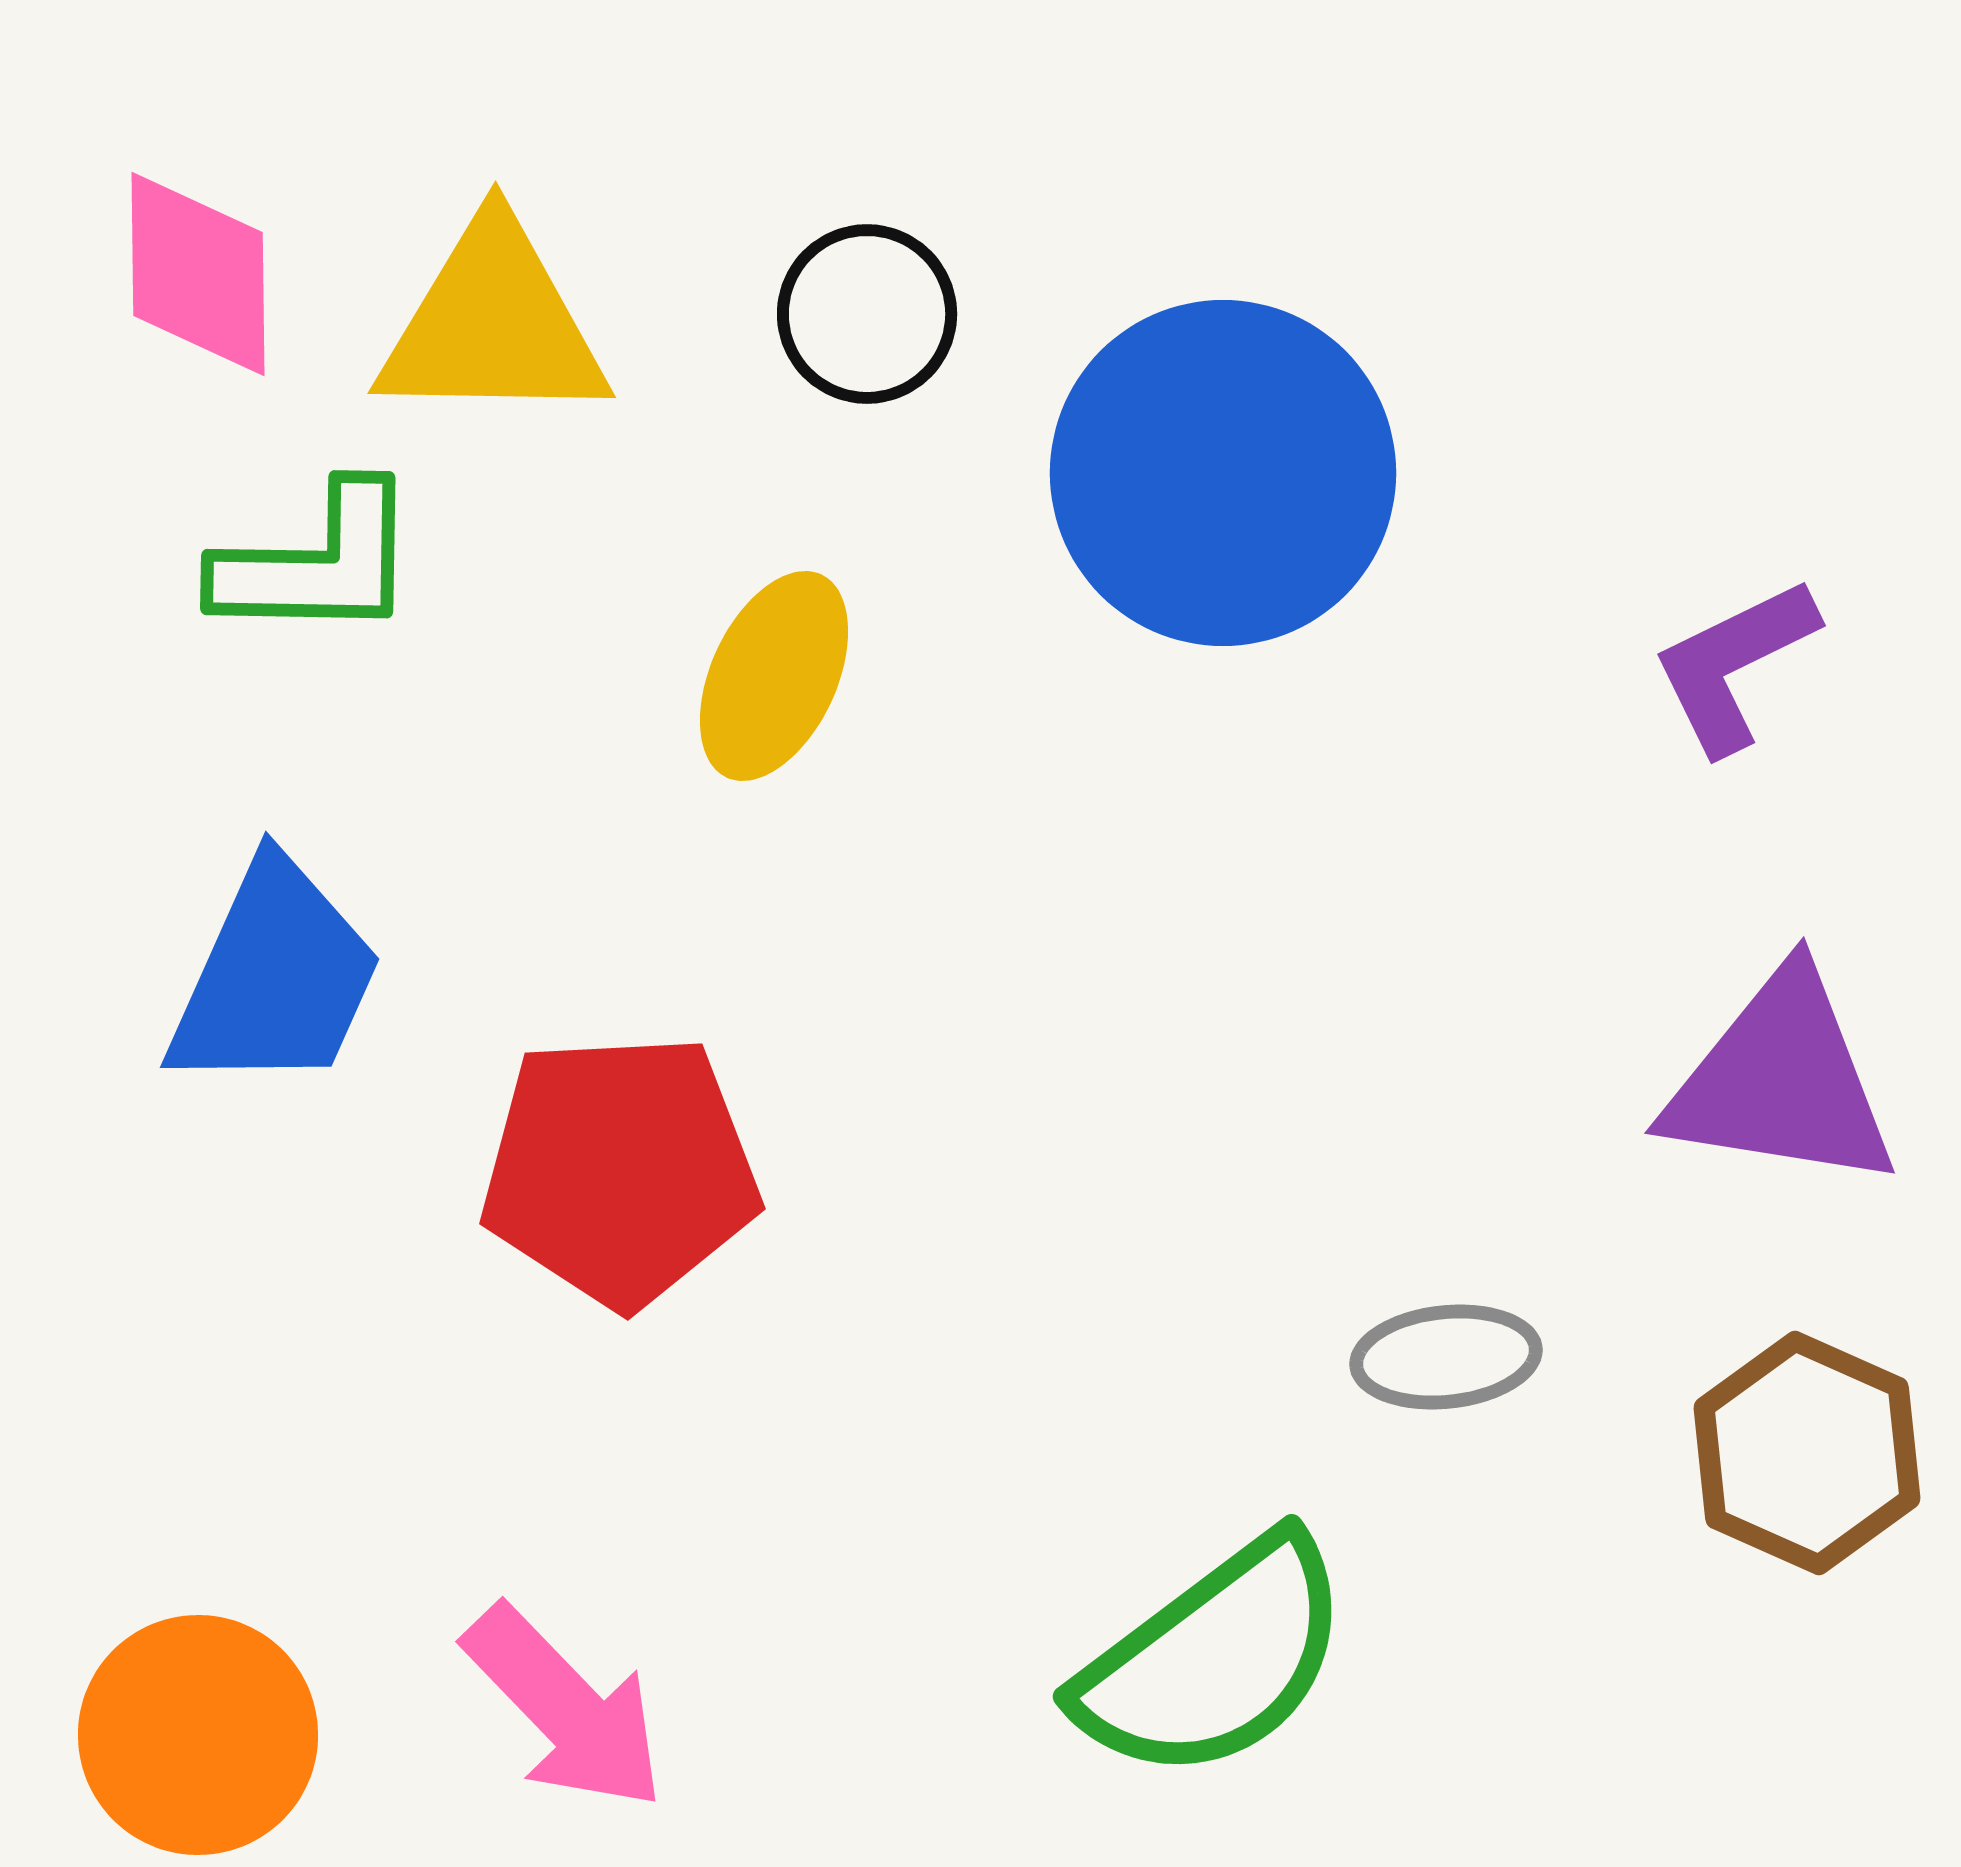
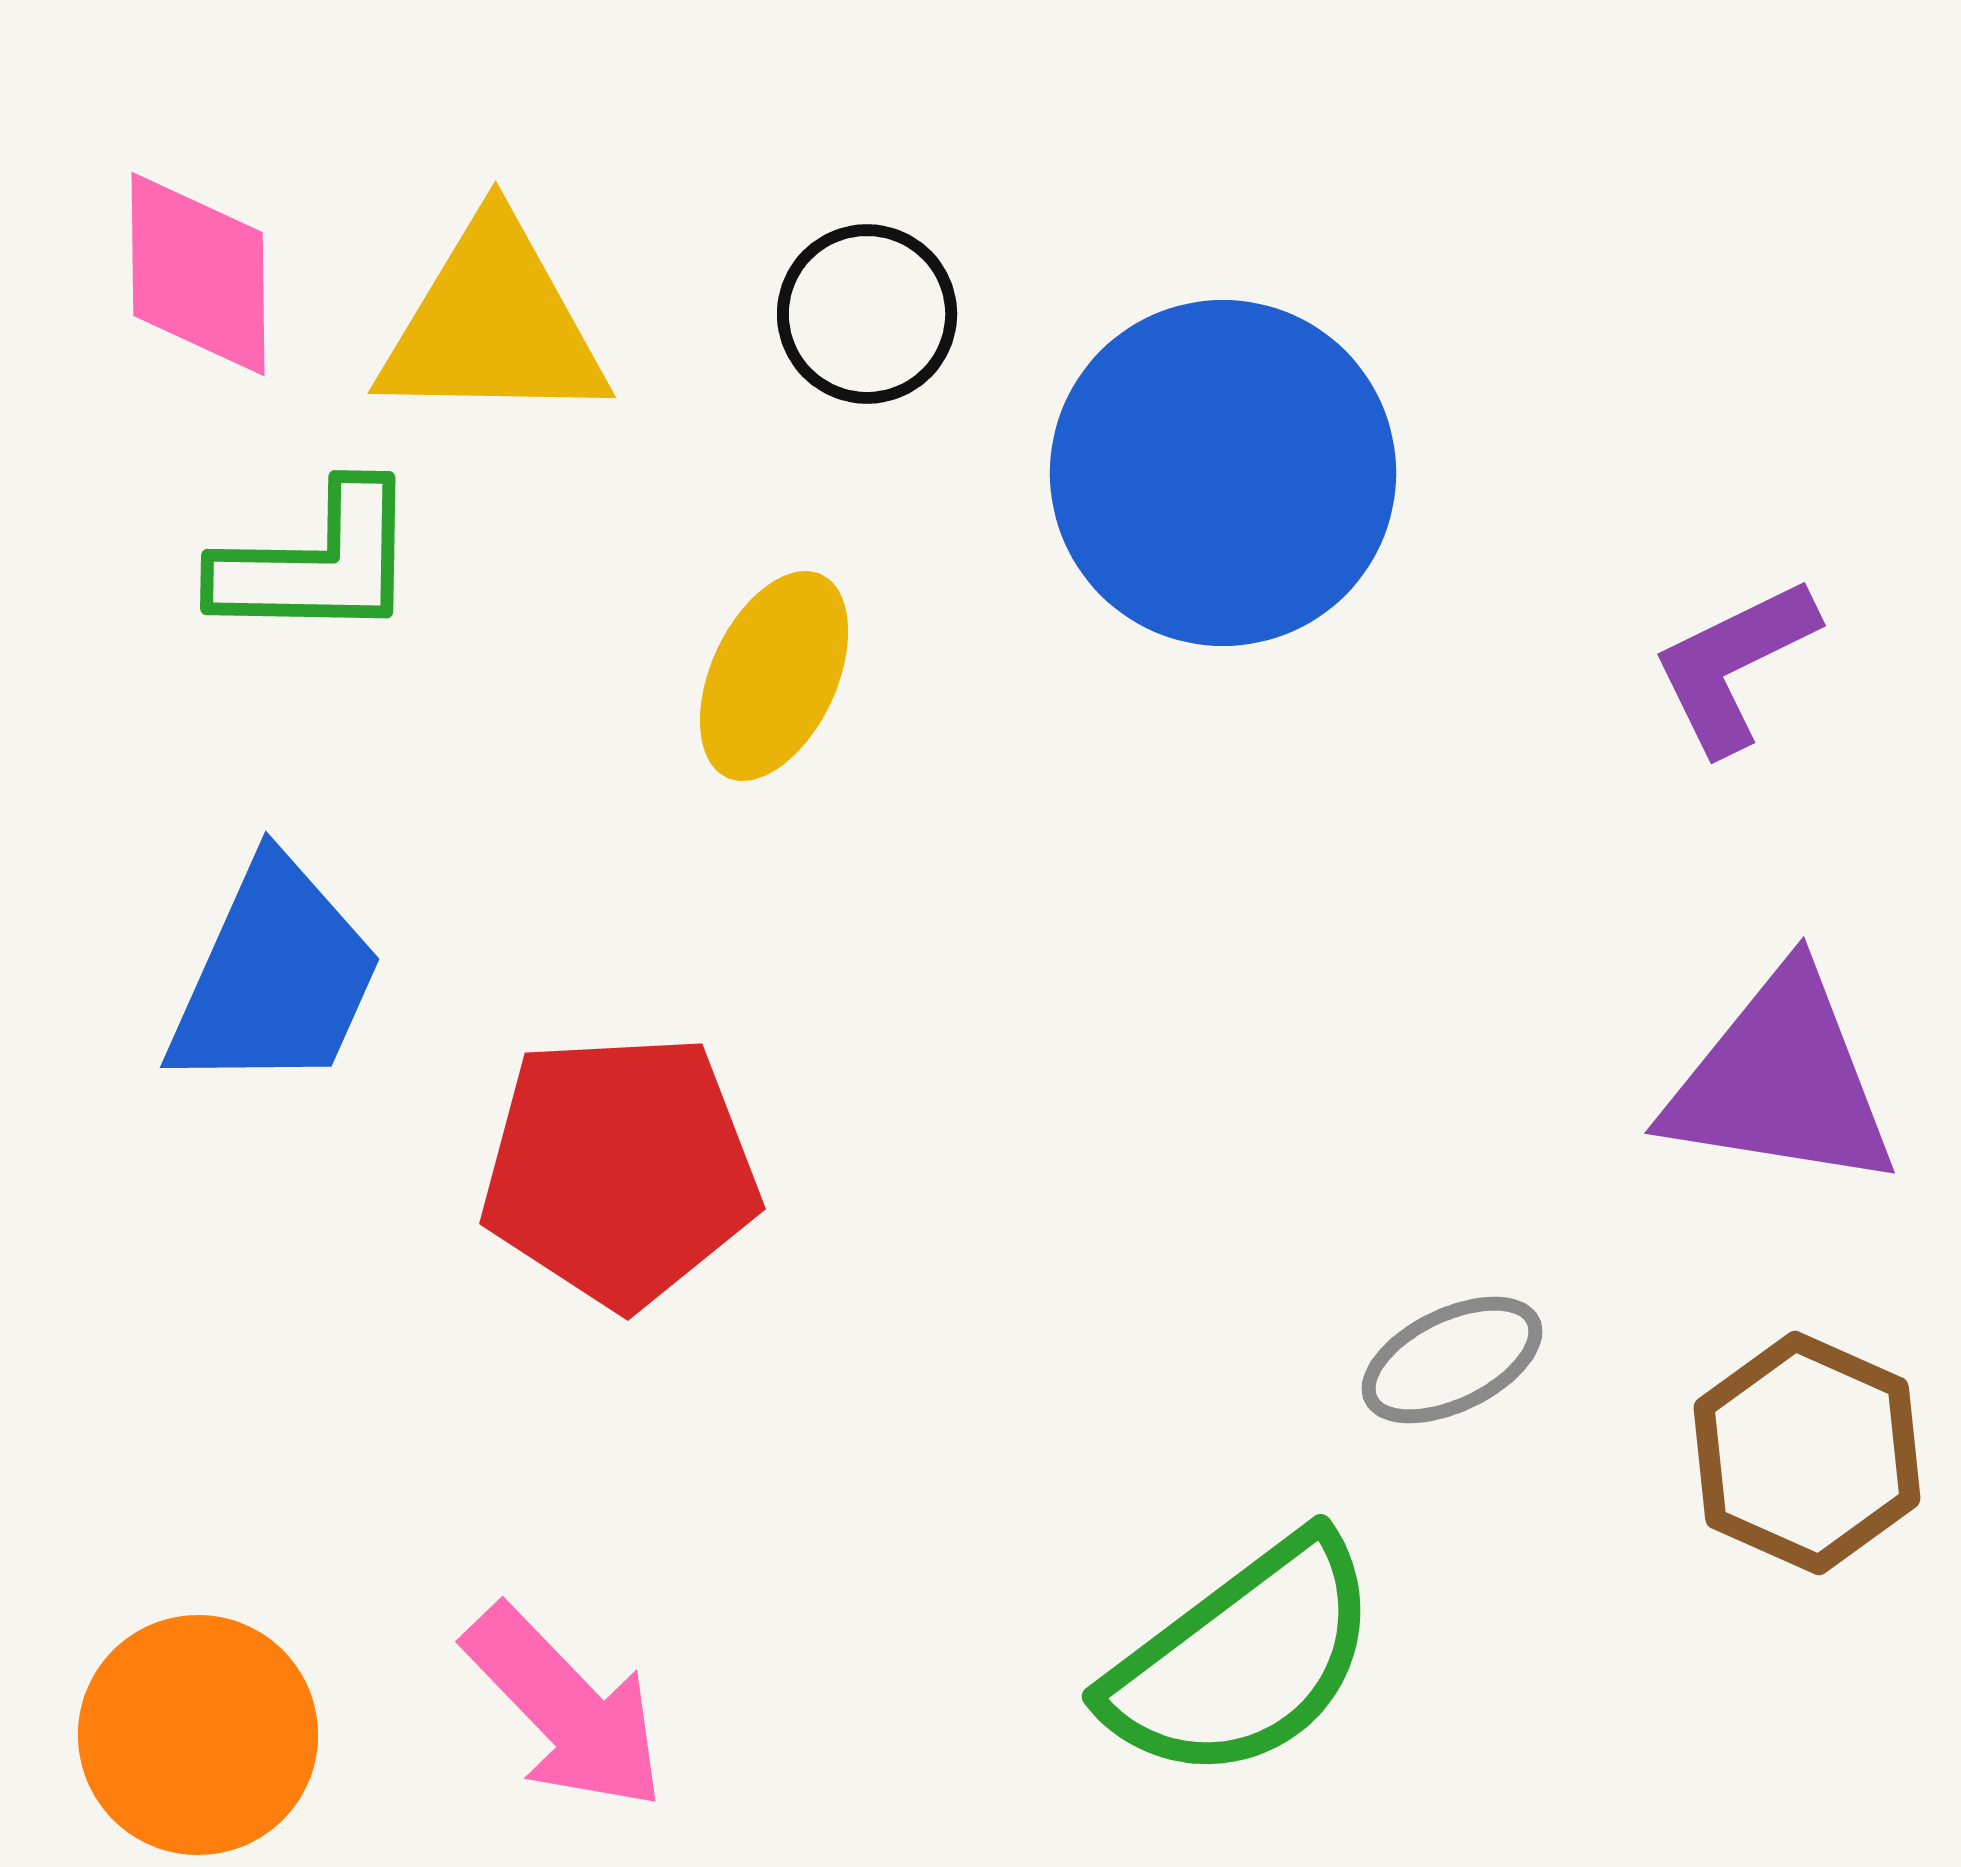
gray ellipse: moved 6 px right, 3 px down; rotated 20 degrees counterclockwise
green semicircle: moved 29 px right
